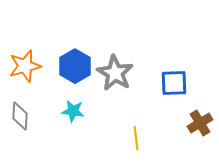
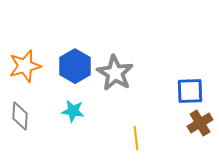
blue square: moved 16 px right, 8 px down
